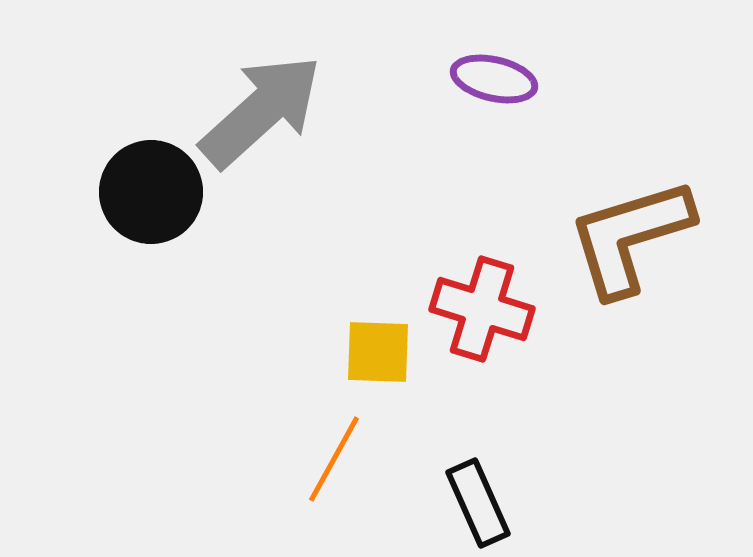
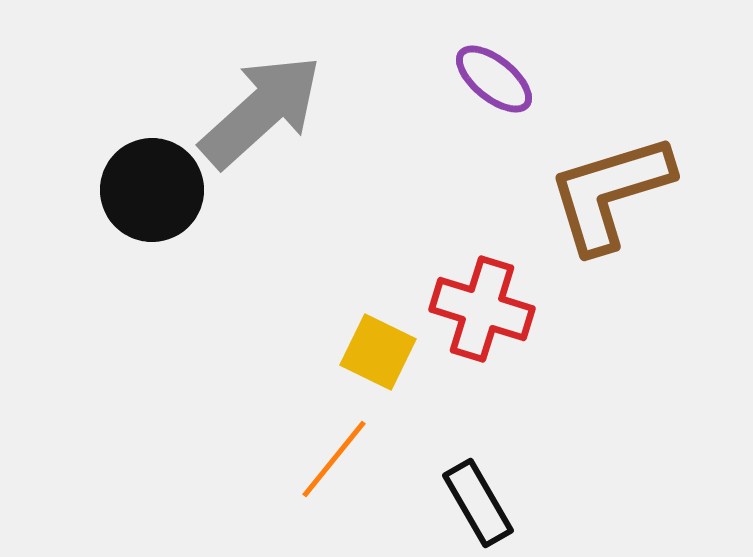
purple ellipse: rotated 26 degrees clockwise
black circle: moved 1 px right, 2 px up
brown L-shape: moved 20 px left, 44 px up
yellow square: rotated 24 degrees clockwise
orange line: rotated 10 degrees clockwise
black rectangle: rotated 6 degrees counterclockwise
